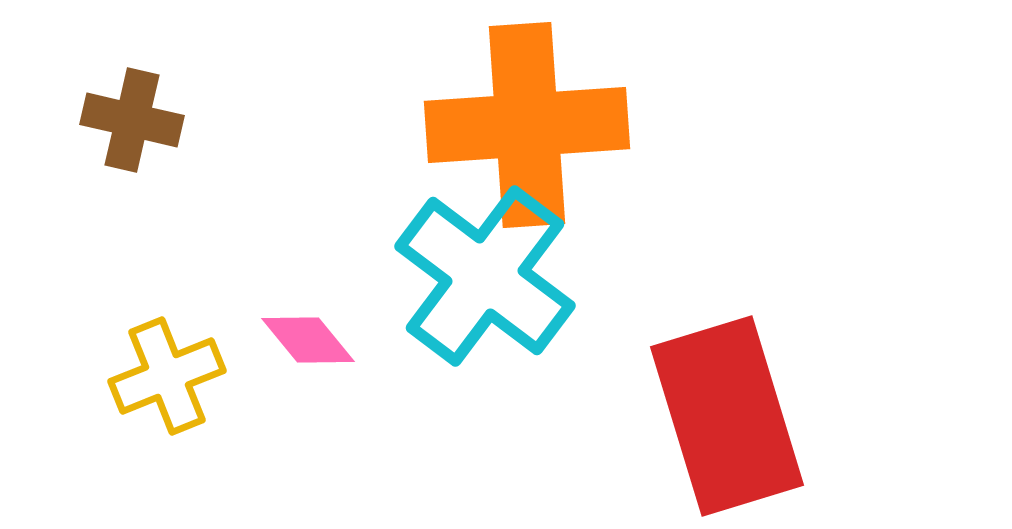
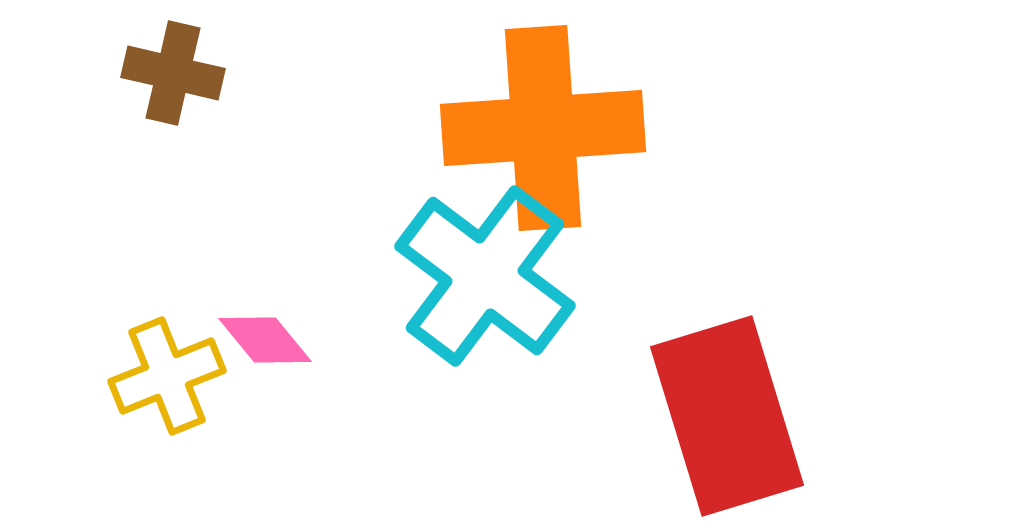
brown cross: moved 41 px right, 47 px up
orange cross: moved 16 px right, 3 px down
pink diamond: moved 43 px left
